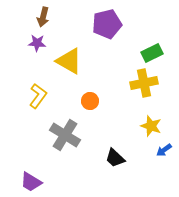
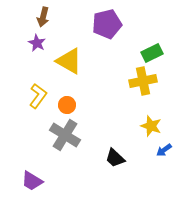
purple star: rotated 24 degrees clockwise
yellow cross: moved 1 px left, 2 px up
orange circle: moved 23 px left, 4 px down
purple trapezoid: moved 1 px right, 1 px up
